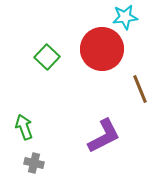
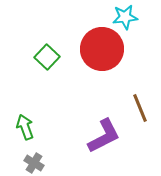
brown line: moved 19 px down
green arrow: moved 1 px right
gray cross: rotated 18 degrees clockwise
